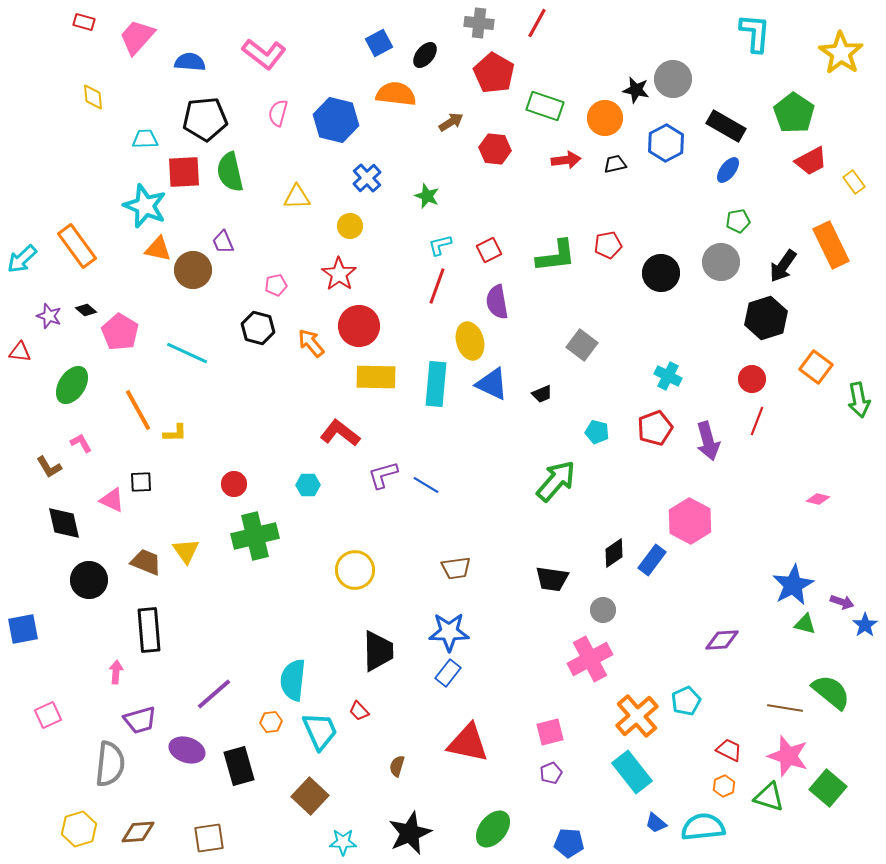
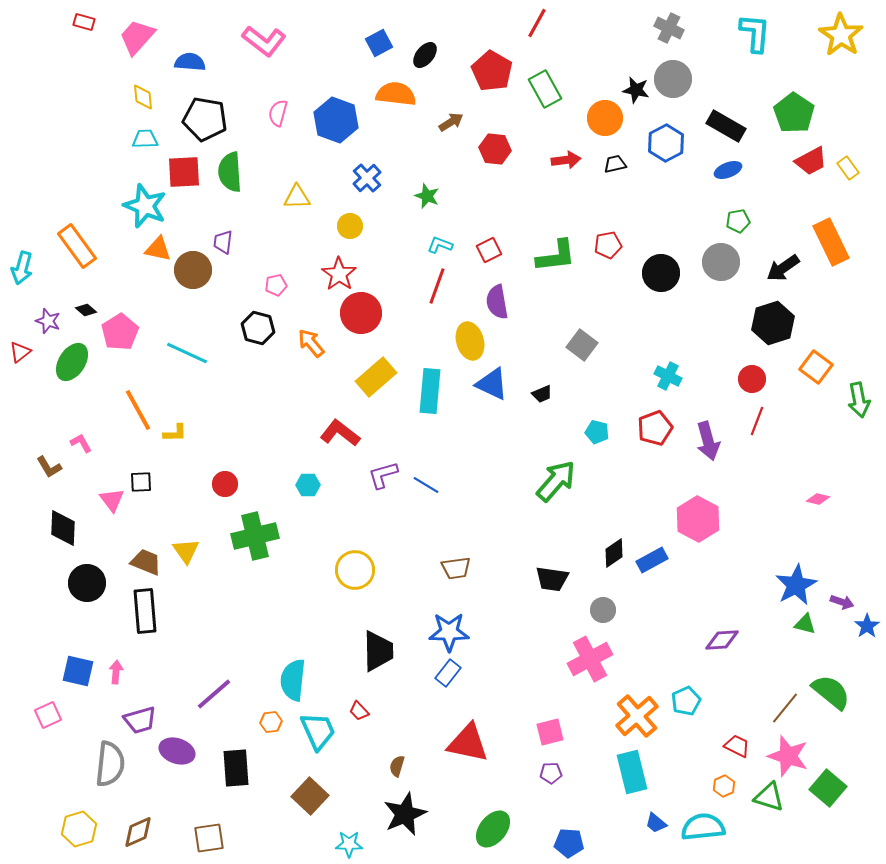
gray cross at (479, 23): moved 190 px right, 5 px down; rotated 20 degrees clockwise
yellow star at (841, 53): moved 18 px up
pink L-shape at (264, 54): moved 13 px up
red pentagon at (494, 73): moved 2 px left, 2 px up
yellow diamond at (93, 97): moved 50 px right
green rectangle at (545, 106): moved 17 px up; rotated 42 degrees clockwise
black pentagon at (205, 119): rotated 15 degrees clockwise
blue hexagon at (336, 120): rotated 6 degrees clockwise
blue ellipse at (728, 170): rotated 32 degrees clockwise
green semicircle at (230, 172): rotated 9 degrees clockwise
yellow rectangle at (854, 182): moved 6 px left, 14 px up
purple trapezoid at (223, 242): rotated 30 degrees clockwise
cyan L-shape at (440, 245): rotated 35 degrees clockwise
orange rectangle at (831, 245): moved 3 px up
cyan arrow at (22, 259): moved 9 px down; rotated 32 degrees counterclockwise
black arrow at (783, 266): moved 2 px down; rotated 20 degrees clockwise
purple star at (49, 316): moved 1 px left, 5 px down
black hexagon at (766, 318): moved 7 px right, 5 px down
red circle at (359, 326): moved 2 px right, 13 px up
pink pentagon at (120, 332): rotated 9 degrees clockwise
red triangle at (20, 352): rotated 45 degrees counterclockwise
yellow rectangle at (376, 377): rotated 42 degrees counterclockwise
cyan rectangle at (436, 384): moved 6 px left, 7 px down
green ellipse at (72, 385): moved 23 px up
red circle at (234, 484): moved 9 px left
pink triangle at (112, 500): rotated 28 degrees clockwise
pink hexagon at (690, 521): moved 8 px right, 2 px up
black diamond at (64, 523): moved 1 px left, 5 px down; rotated 15 degrees clockwise
blue rectangle at (652, 560): rotated 24 degrees clockwise
black circle at (89, 580): moved 2 px left, 3 px down
blue star at (793, 585): moved 3 px right
blue star at (865, 625): moved 2 px right, 1 px down
blue square at (23, 629): moved 55 px right, 42 px down; rotated 24 degrees clockwise
black rectangle at (149, 630): moved 4 px left, 19 px up
brown line at (785, 708): rotated 60 degrees counterclockwise
cyan trapezoid at (320, 731): moved 2 px left
purple ellipse at (187, 750): moved 10 px left, 1 px down
red trapezoid at (729, 750): moved 8 px right, 4 px up
black rectangle at (239, 766): moved 3 px left, 2 px down; rotated 12 degrees clockwise
cyan rectangle at (632, 772): rotated 24 degrees clockwise
purple pentagon at (551, 773): rotated 20 degrees clockwise
brown diamond at (138, 832): rotated 20 degrees counterclockwise
black star at (410, 833): moved 5 px left, 19 px up
cyan star at (343, 842): moved 6 px right, 2 px down
